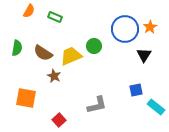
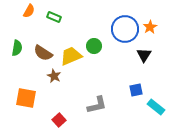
green rectangle: moved 1 px left
